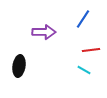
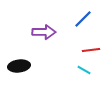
blue line: rotated 12 degrees clockwise
black ellipse: rotated 75 degrees clockwise
